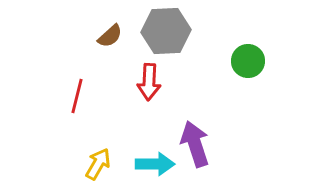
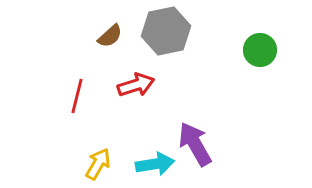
gray hexagon: rotated 9 degrees counterclockwise
green circle: moved 12 px right, 11 px up
red arrow: moved 13 px left, 3 px down; rotated 111 degrees counterclockwise
purple arrow: rotated 12 degrees counterclockwise
cyan arrow: rotated 9 degrees counterclockwise
